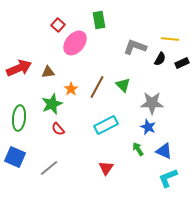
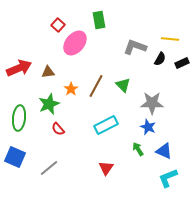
brown line: moved 1 px left, 1 px up
green star: moved 3 px left
